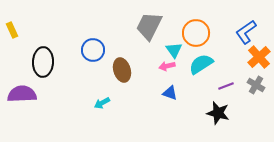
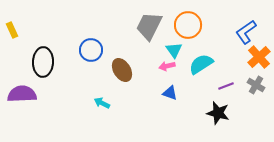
orange circle: moved 8 px left, 8 px up
blue circle: moved 2 px left
brown ellipse: rotated 15 degrees counterclockwise
cyan arrow: rotated 56 degrees clockwise
